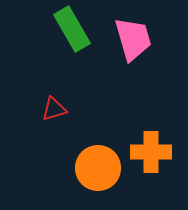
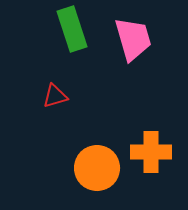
green rectangle: rotated 12 degrees clockwise
red triangle: moved 1 px right, 13 px up
orange circle: moved 1 px left
